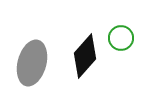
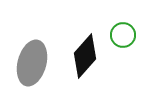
green circle: moved 2 px right, 3 px up
